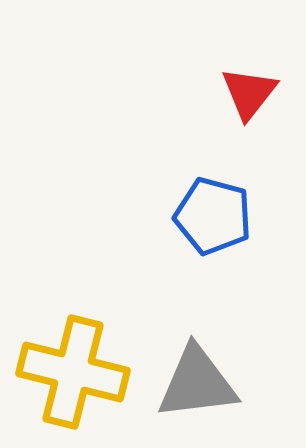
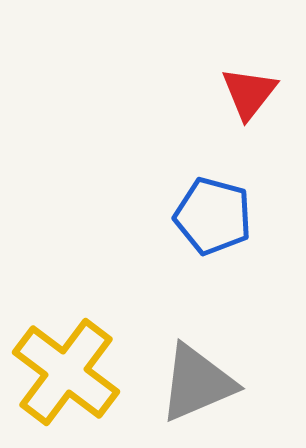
yellow cross: moved 7 px left; rotated 23 degrees clockwise
gray triangle: rotated 16 degrees counterclockwise
